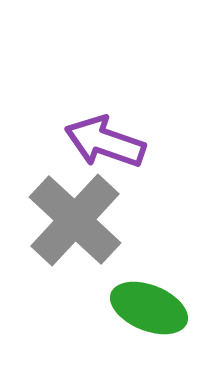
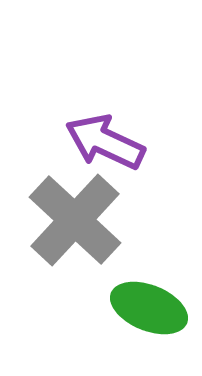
purple arrow: rotated 6 degrees clockwise
